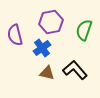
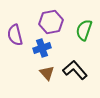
blue cross: rotated 18 degrees clockwise
brown triangle: rotated 35 degrees clockwise
